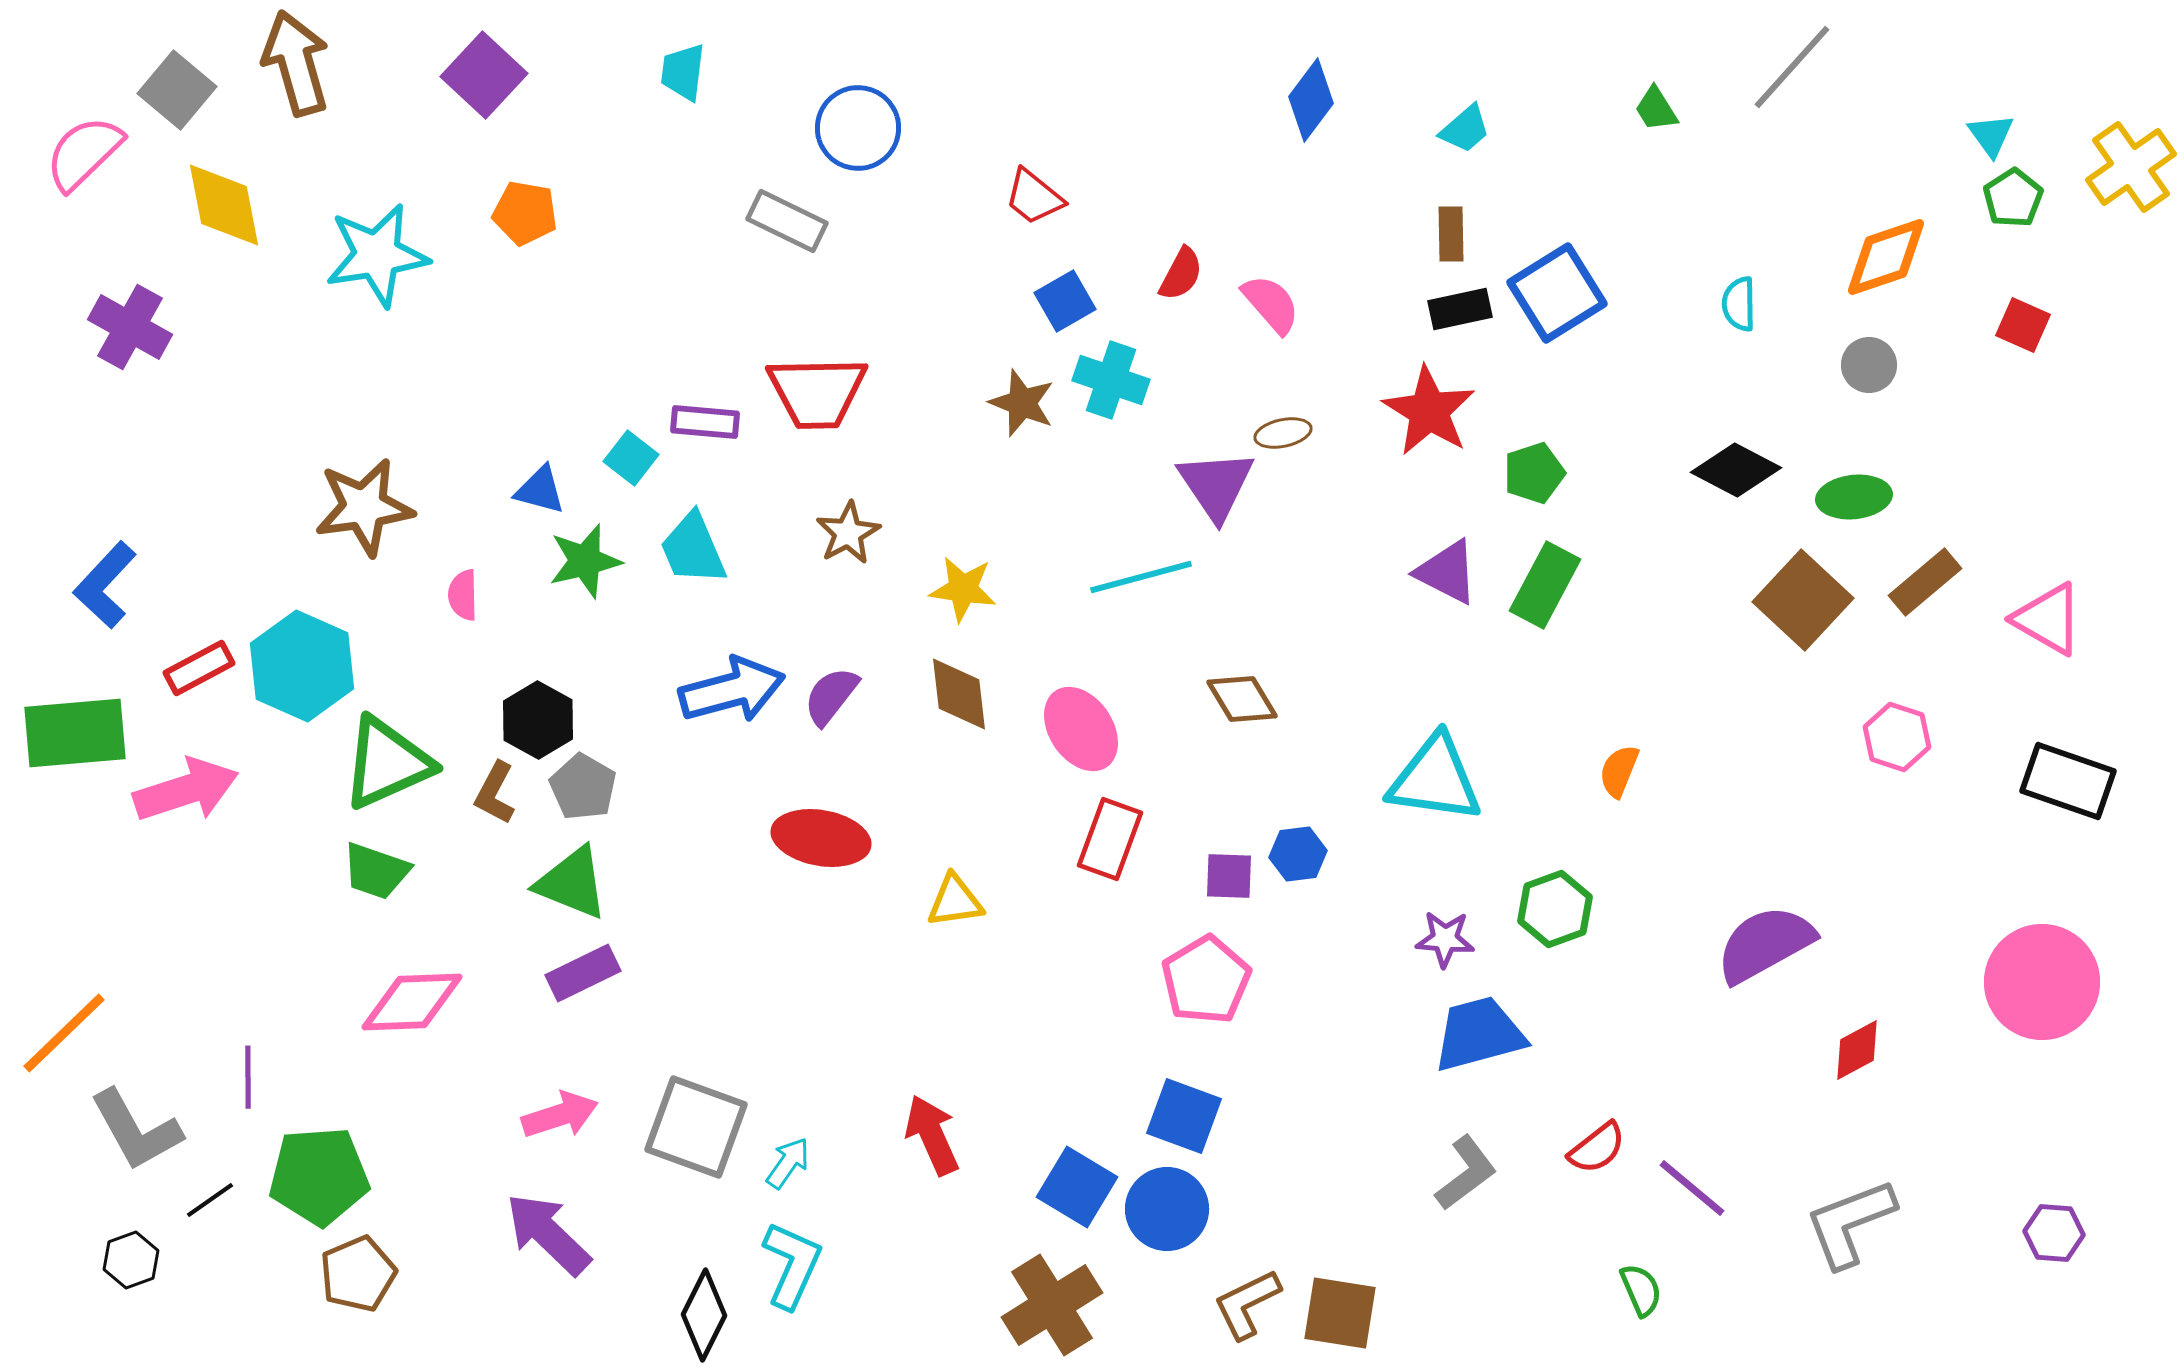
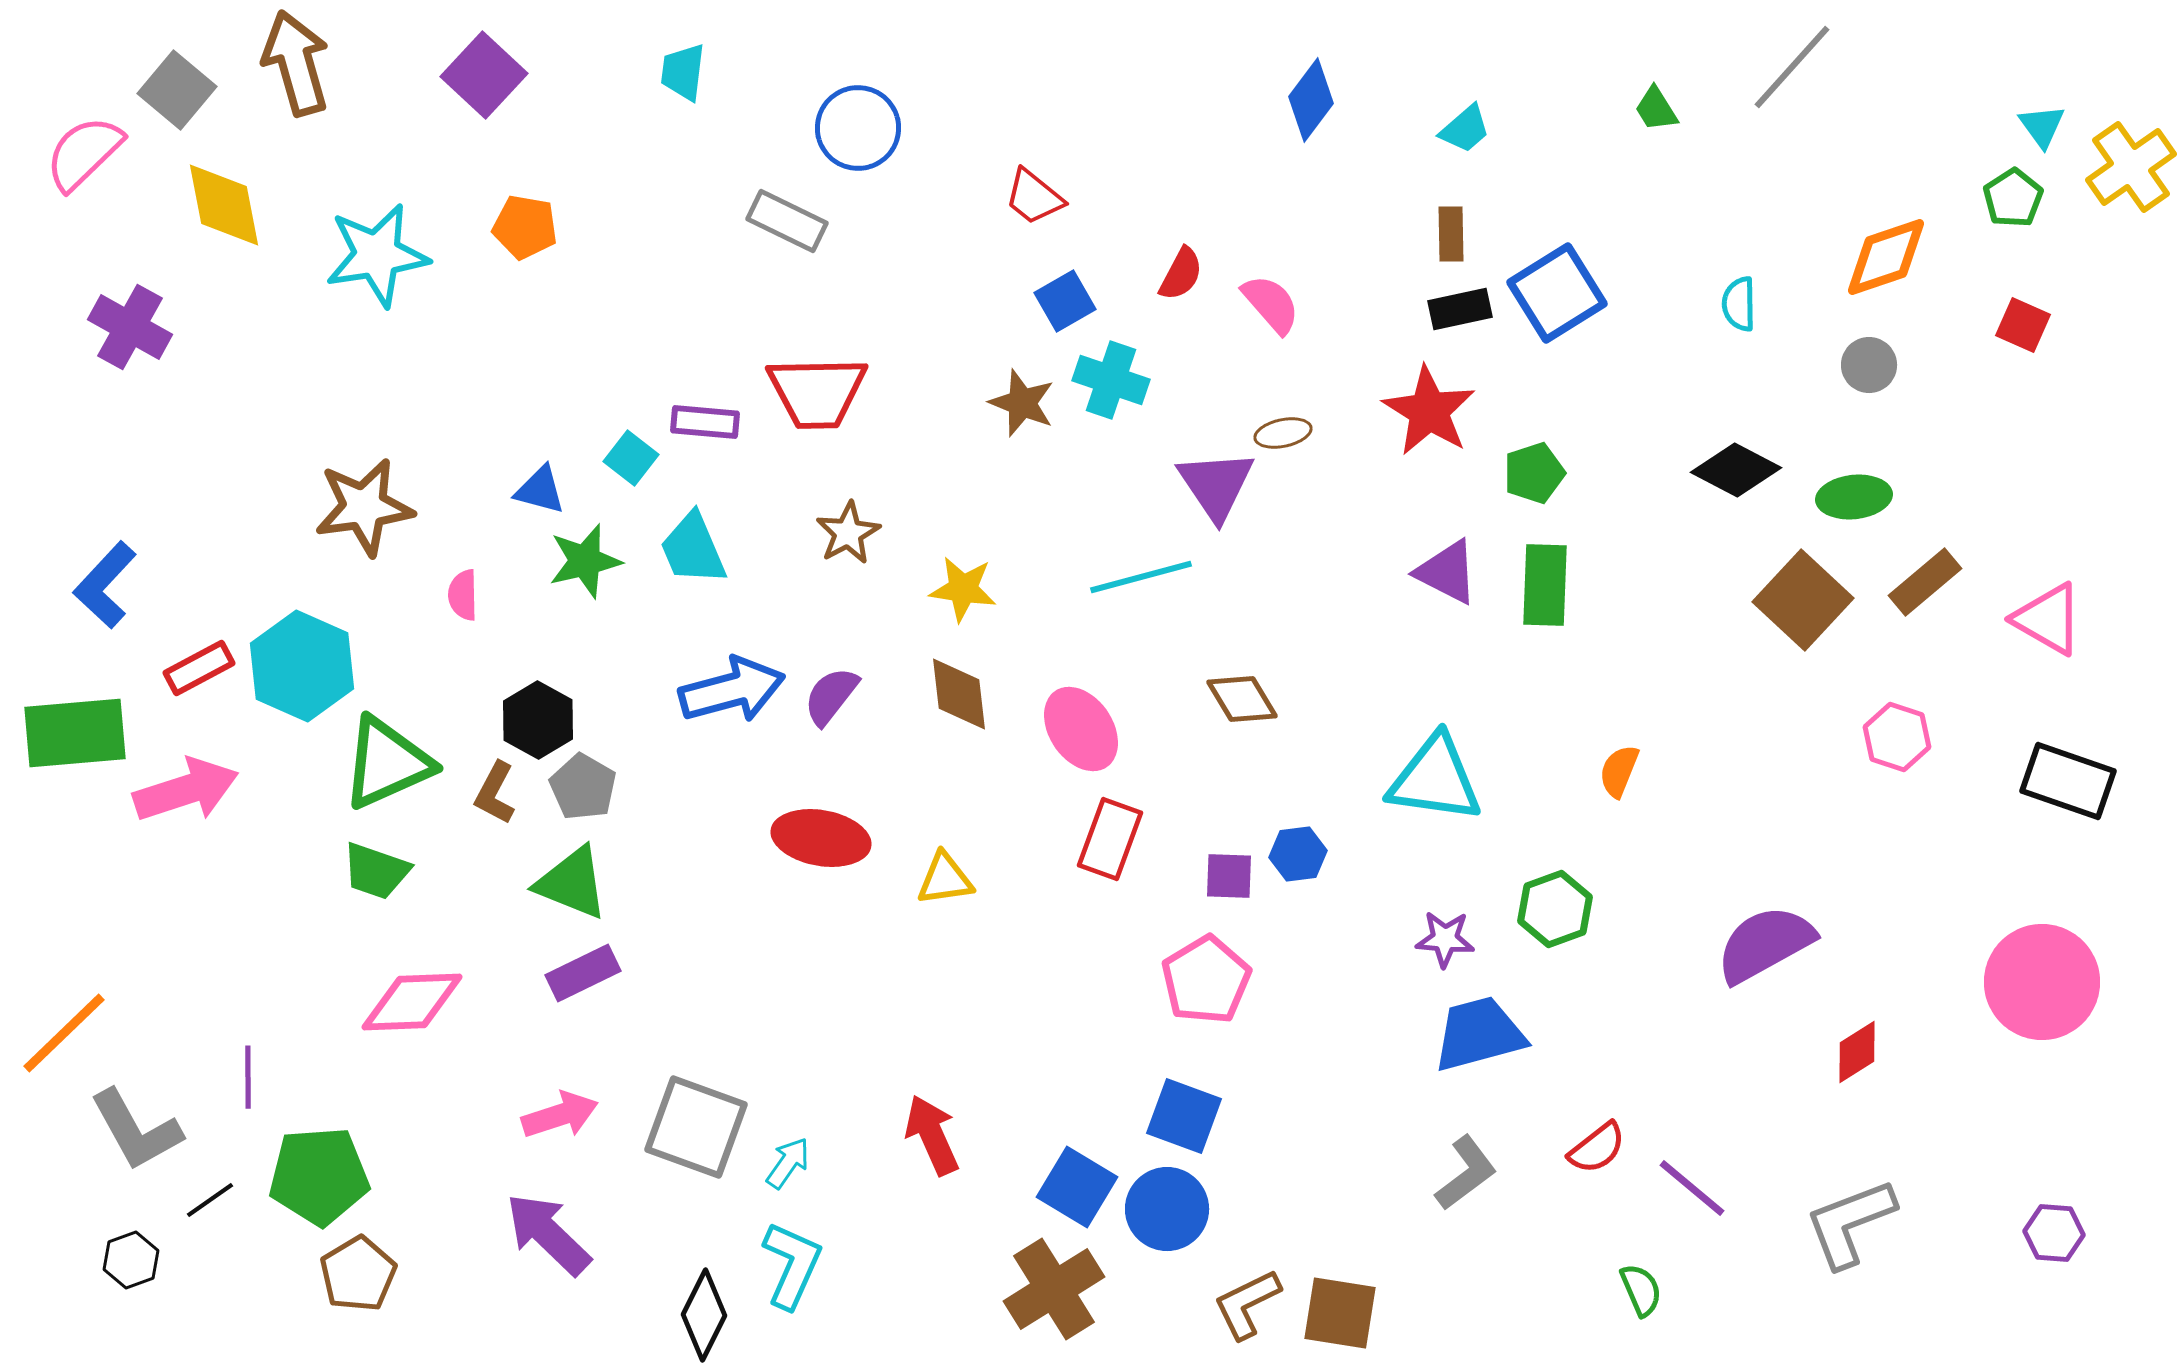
cyan triangle at (1991, 135): moved 51 px right, 9 px up
orange pentagon at (525, 213): moved 14 px down
green rectangle at (1545, 585): rotated 26 degrees counterclockwise
yellow triangle at (955, 901): moved 10 px left, 22 px up
red diamond at (1857, 1050): moved 2 px down; rotated 4 degrees counterclockwise
brown pentagon at (358, 1274): rotated 8 degrees counterclockwise
brown cross at (1052, 1305): moved 2 px right, 16 px up
